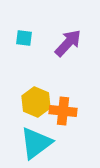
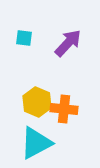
yellow hexagon: moved 1 px right
orange cross: moved 1 px right, 2 px up
cyan triangle: rotated 9 degrees clockwise
